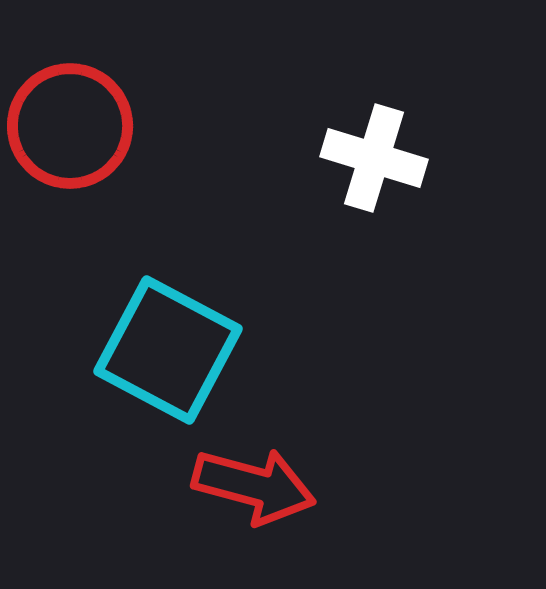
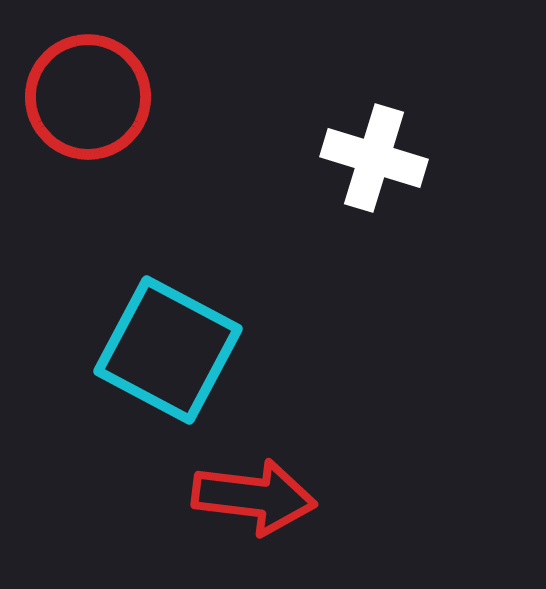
red circle: moved 18 px right, 29 px up
red arrow: moved 11 px down; rotated 8 degrees counterclockwise
